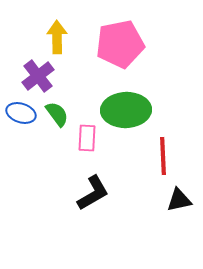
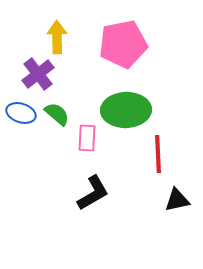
pink pentagon: moved 3 px right
purple cross: moved 2 px up
green semicircle: rotated 12 degrees counterclockwise
red line: moved 5 px left, 2 px up
black triangle: moved 2 px left
